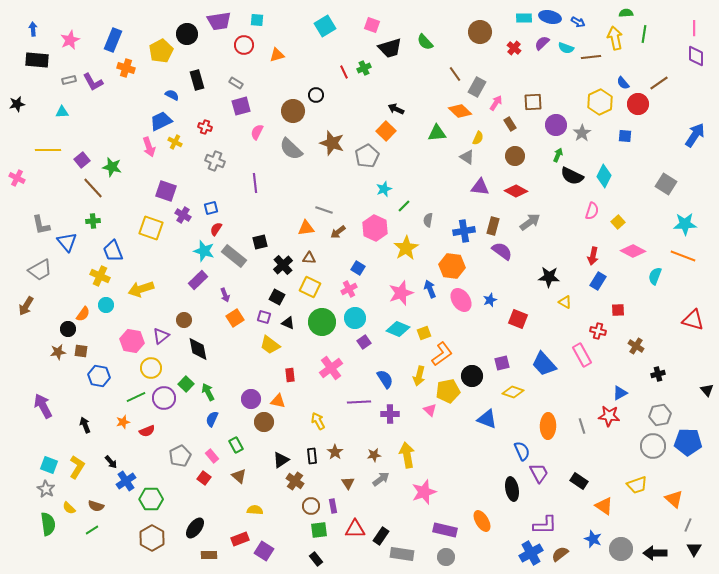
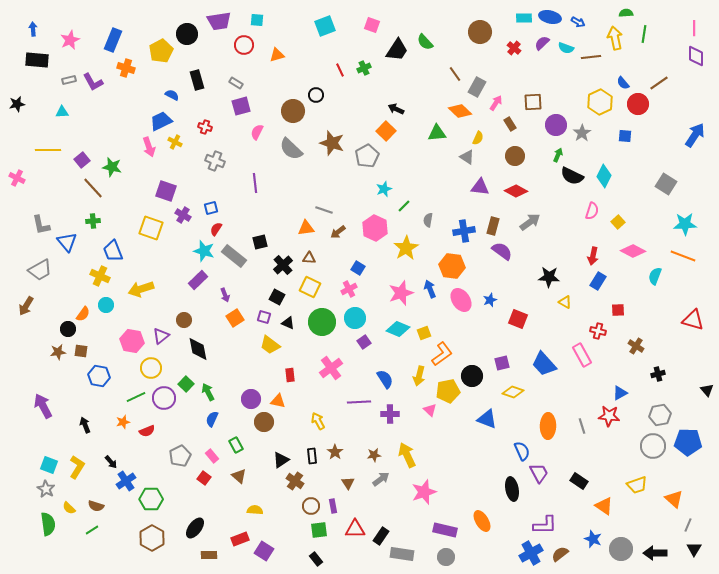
cyan square at (325, 26): rotated 10 degrees clockwise
black trapezoid at (390, 48): moved 7 px right, 2 px down; rotated 40 degrees counterclockwise
red line at (344, 72): moved 4 px left, 2 px up
yellow arrow at (407, 455): rotated 15 degrees counterclockwise
